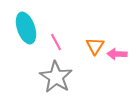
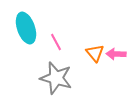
orange triangle: moved 7 px down; rotated 12 degrees counterclockwise
pink arrow: moved 1 px left
gray star: moved 1 px down; rotated 16 degrees counterclockwise
